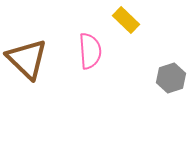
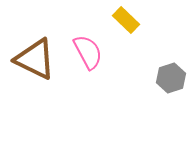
pink semicircle: moved 2 px left, 1 px down; rotated 24 degrees counterclockwise
brown triangle: moved 8 px right; rotated 18 degrees counterclockwise
